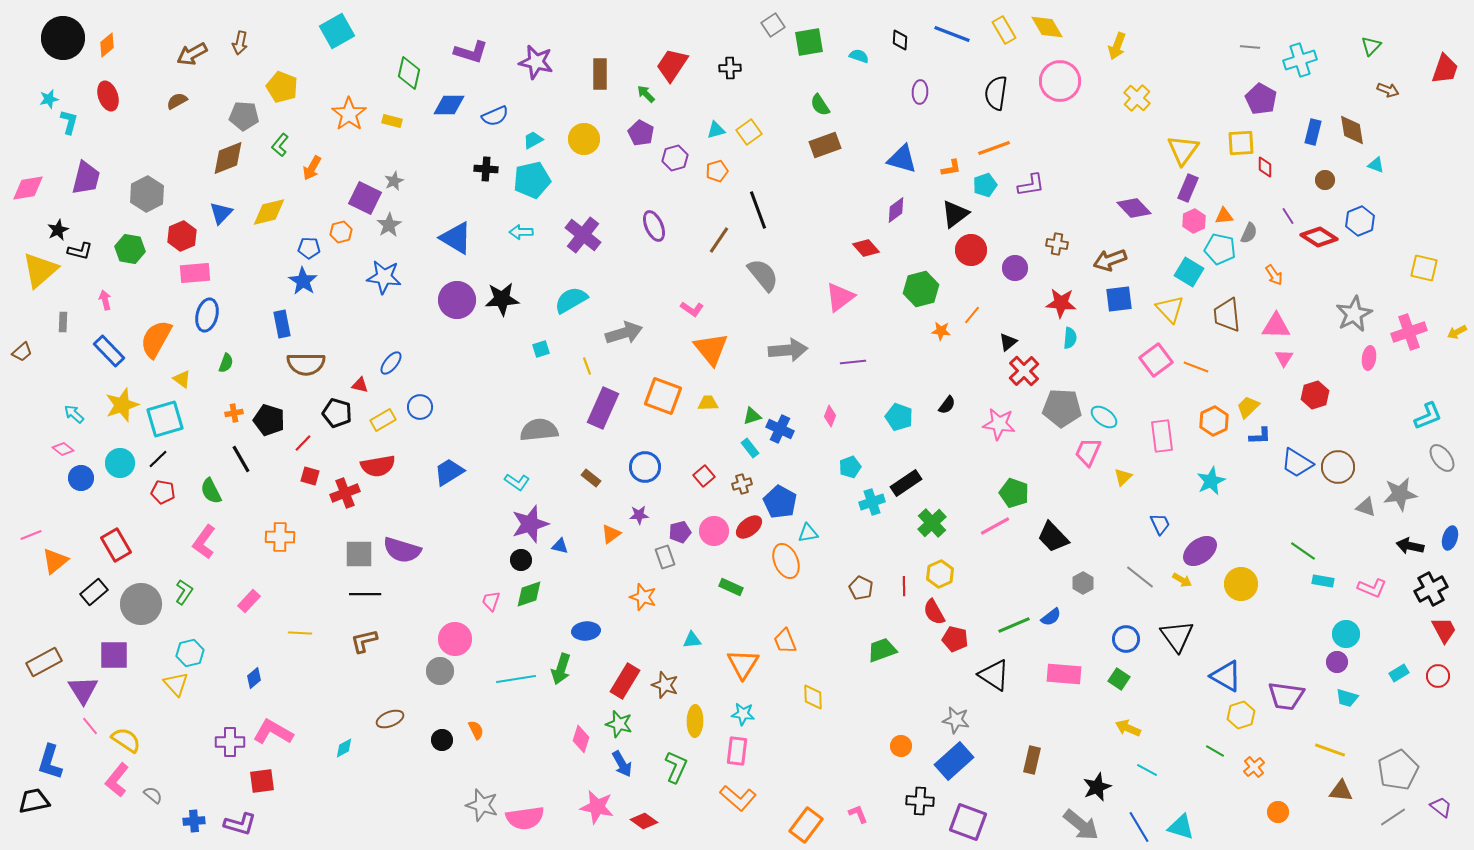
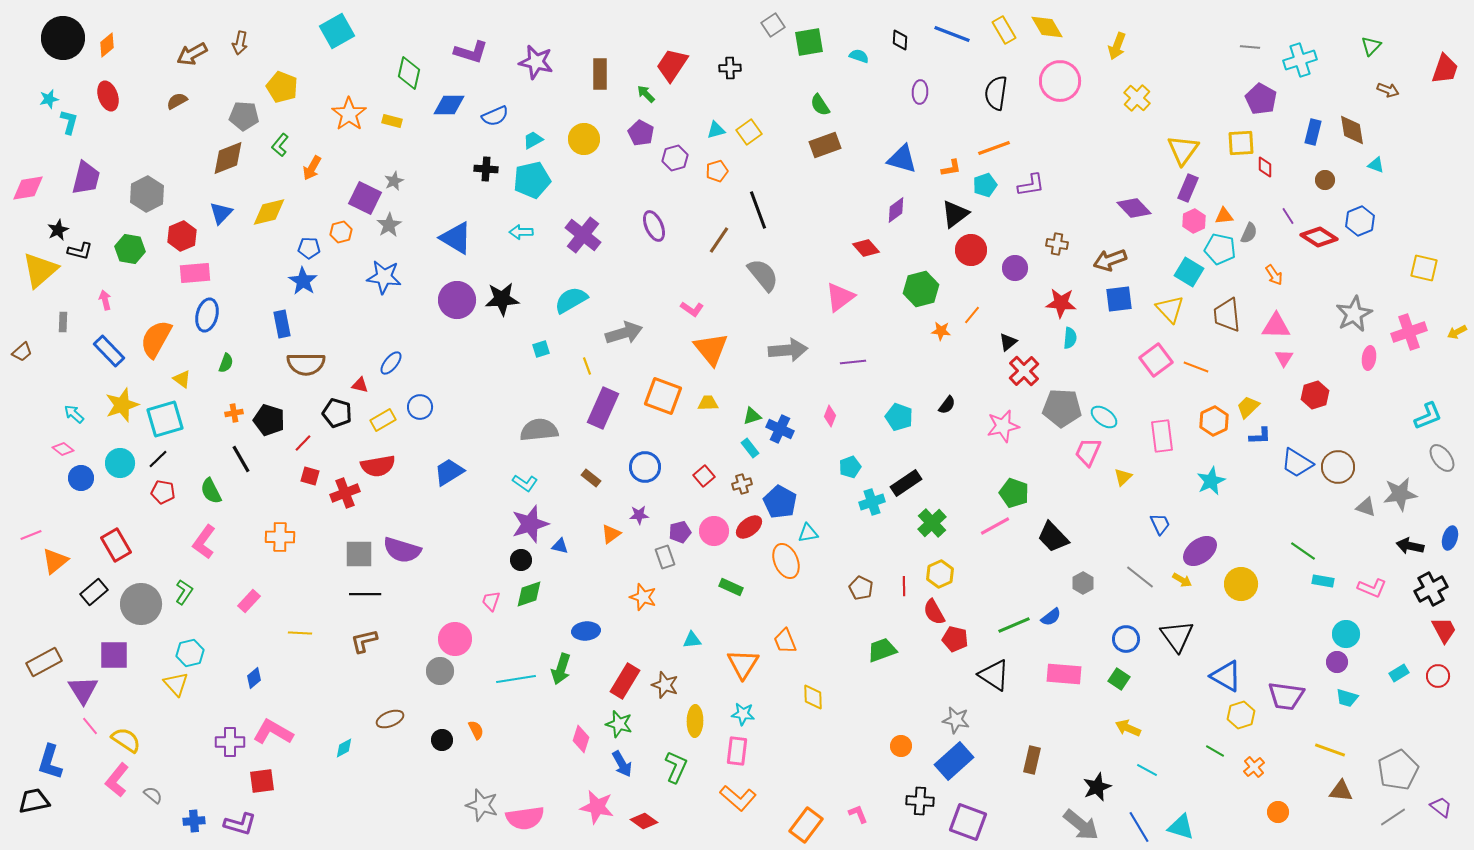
pink star at (999, 424): moved 4 px right, 2 px down; rotated 20 degrees counterclockwise
cyan L-shape at (517, 482): moved 8 px right, 1 px down
